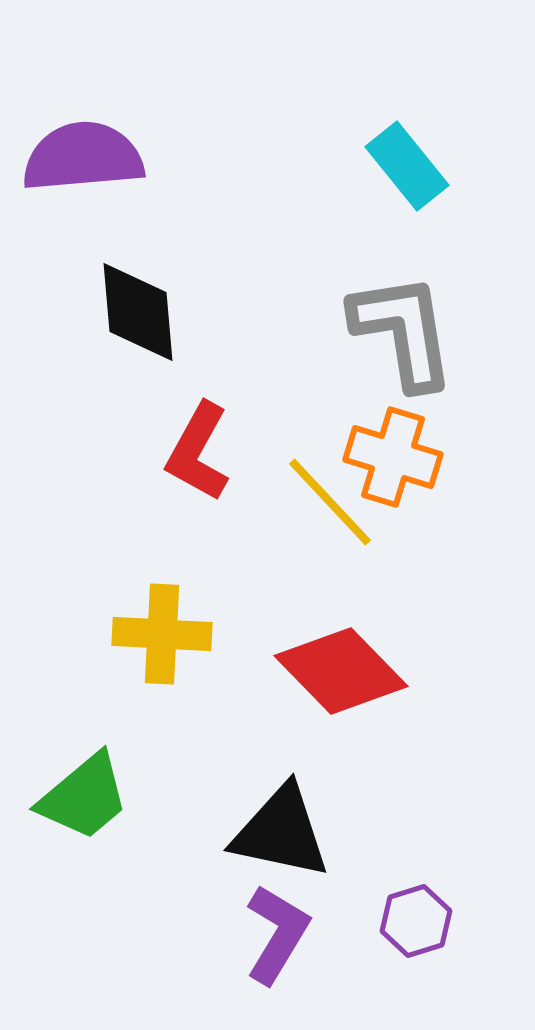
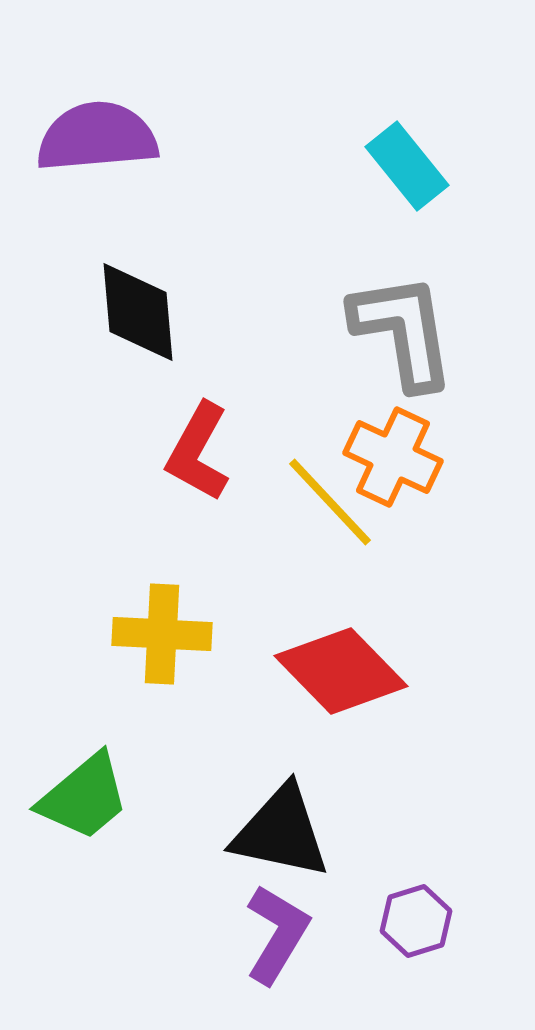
purple semicircle: moved 14 px right, 20 px up
orange cross: rotated 8 degrees clockwise
